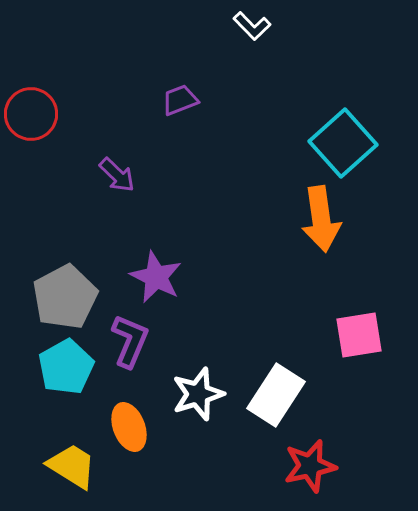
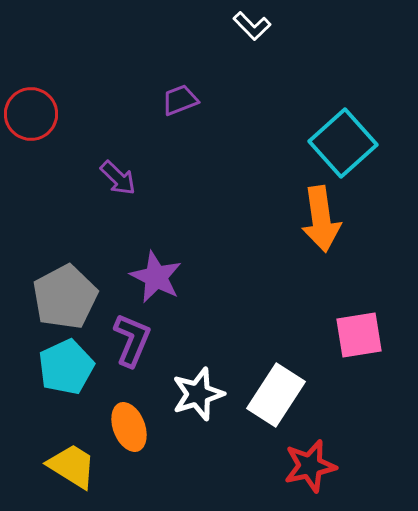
purple arrow: moved 1 px right, 3 px down
purple L-shape: moved 2 px right, 1 px up
cyan pentagon: rotated 4 degrees clockwise
